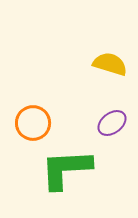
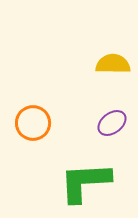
yellow semicircle: moved 3 px right; rotated 16 degrees counterclockwise
green L-shape: moved 19 px right, 13 px down
